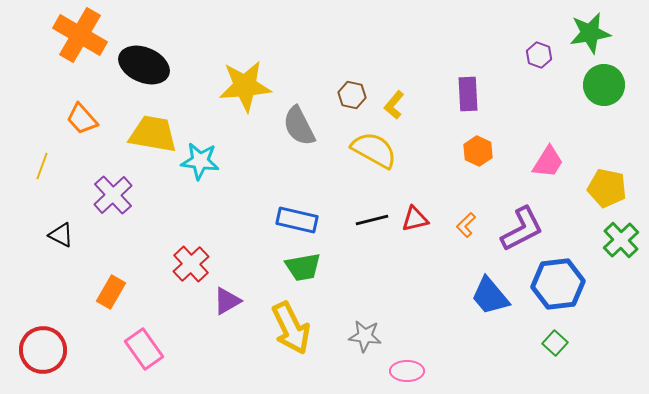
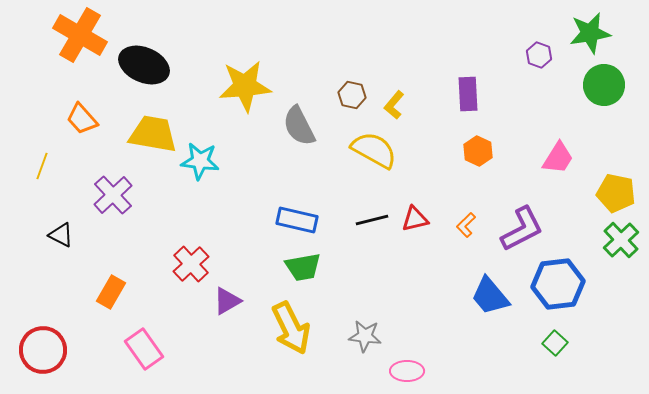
pink trapezoid: moved 10 px right, 4 px up
yellow pentagon: moved 9 px right, 5 px down
